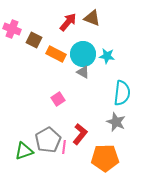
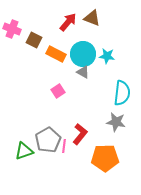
pink square: moved 8 px up
gray star: rotated 12 degrees counterclockwise
pink line: moved 1 px up
